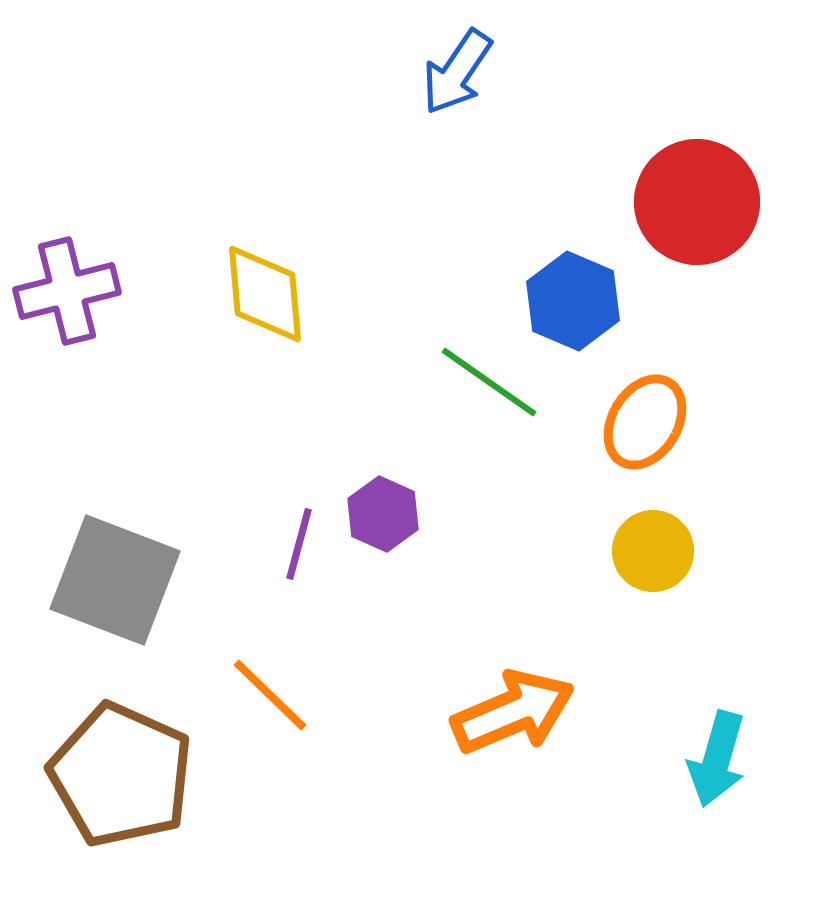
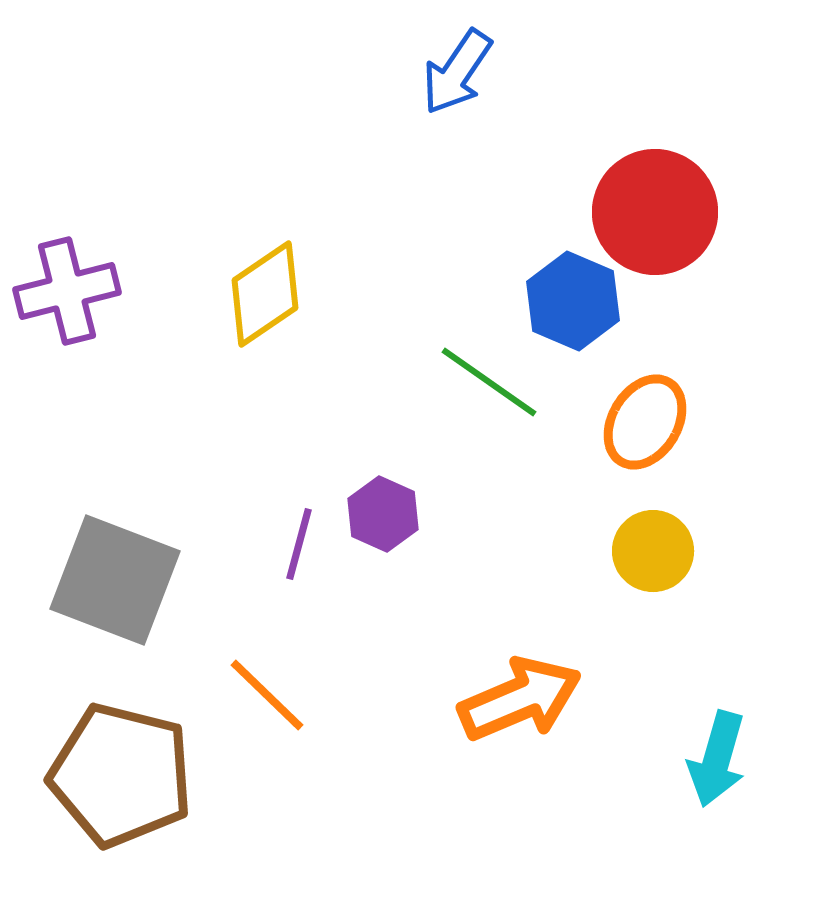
red circle: moved 42 px left, 10 px down
yellow diamond: rotated 61 degrees clockwise
orange line: moved 3 px left
orange arrow: moved 7 px right, 13 px up
brown pentagon: rotated 10 degrees counterclockwise
